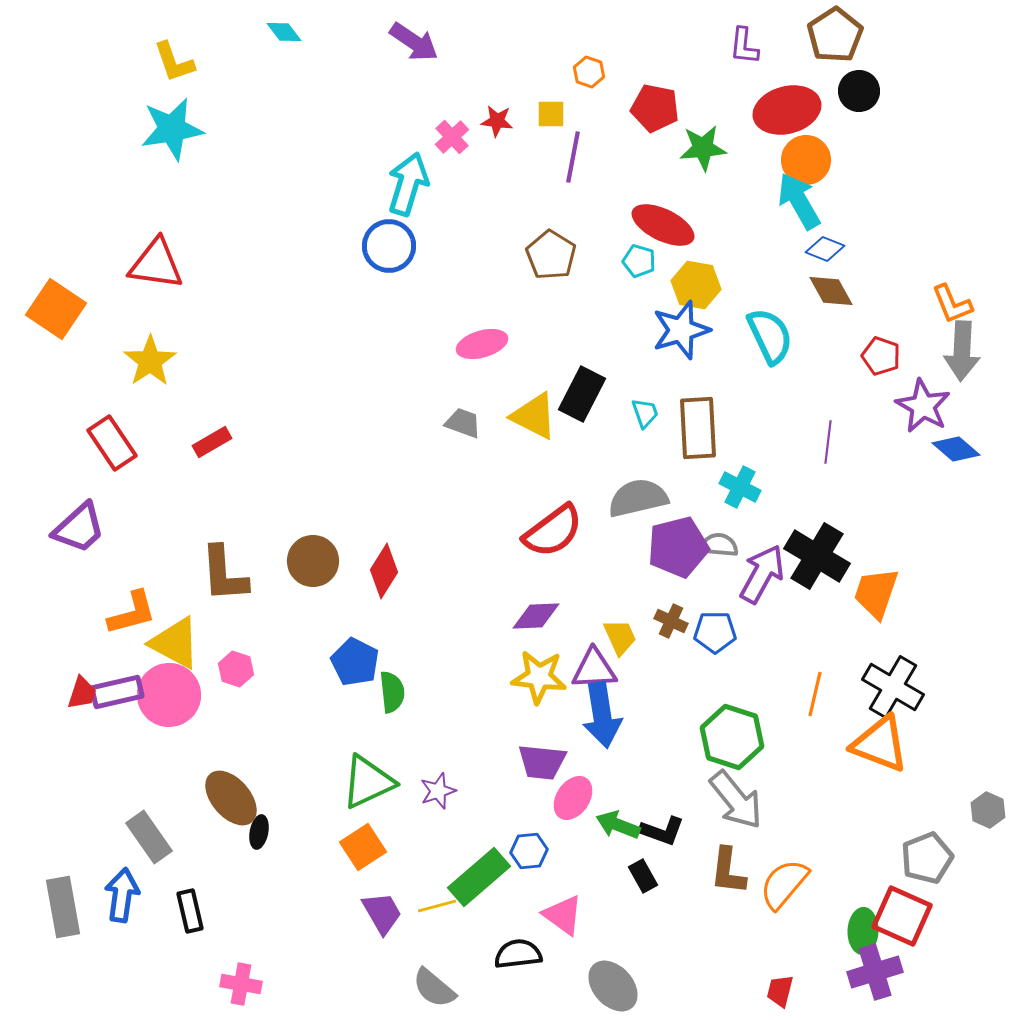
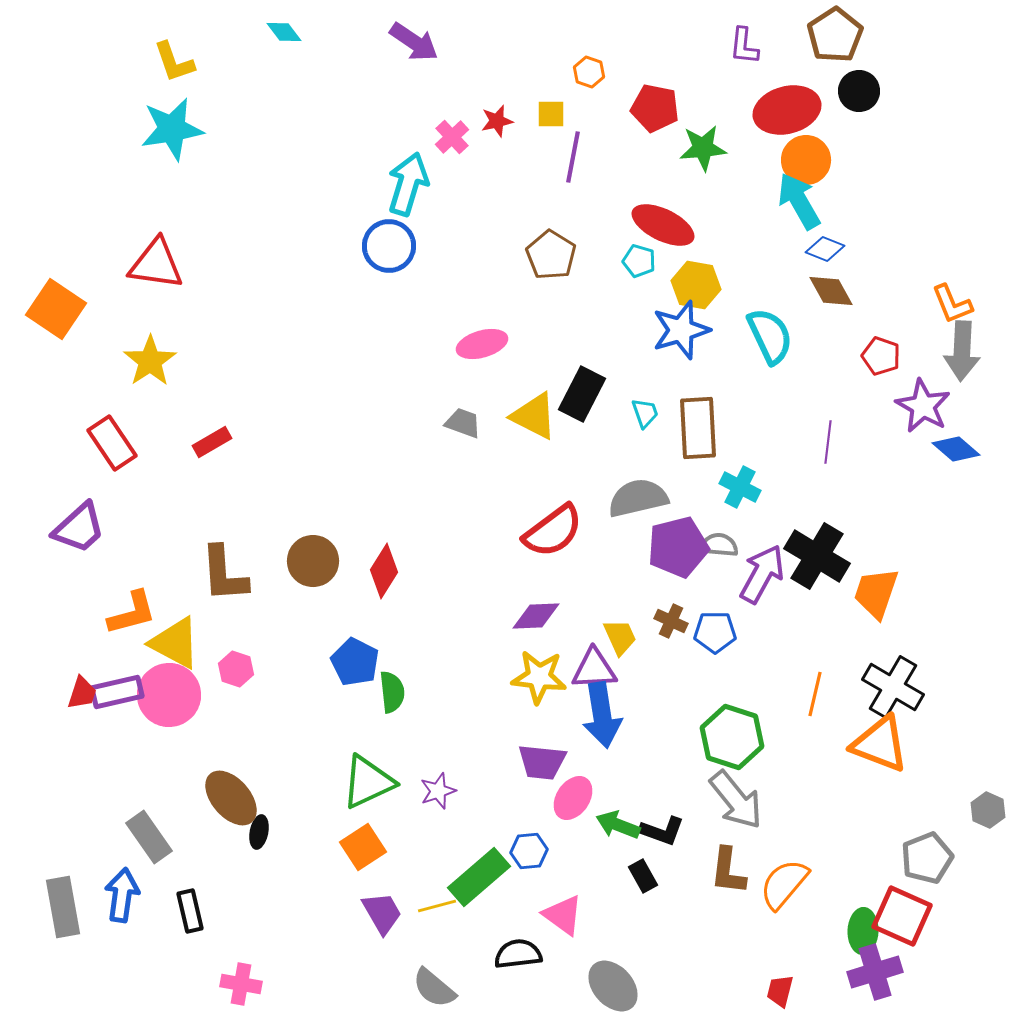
red star at (497, 121): rotated 20 degrees counterclockwise
